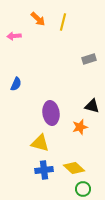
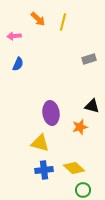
blue semicircle: moved 2 px right, 20 px up
green circle: moved 1 px down
